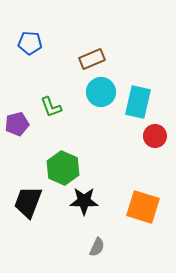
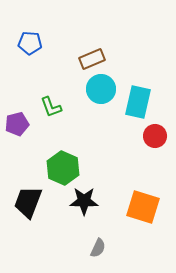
cyan circle: moved 3 px up
gray semicircle: moved 1 px right, 1 px down
